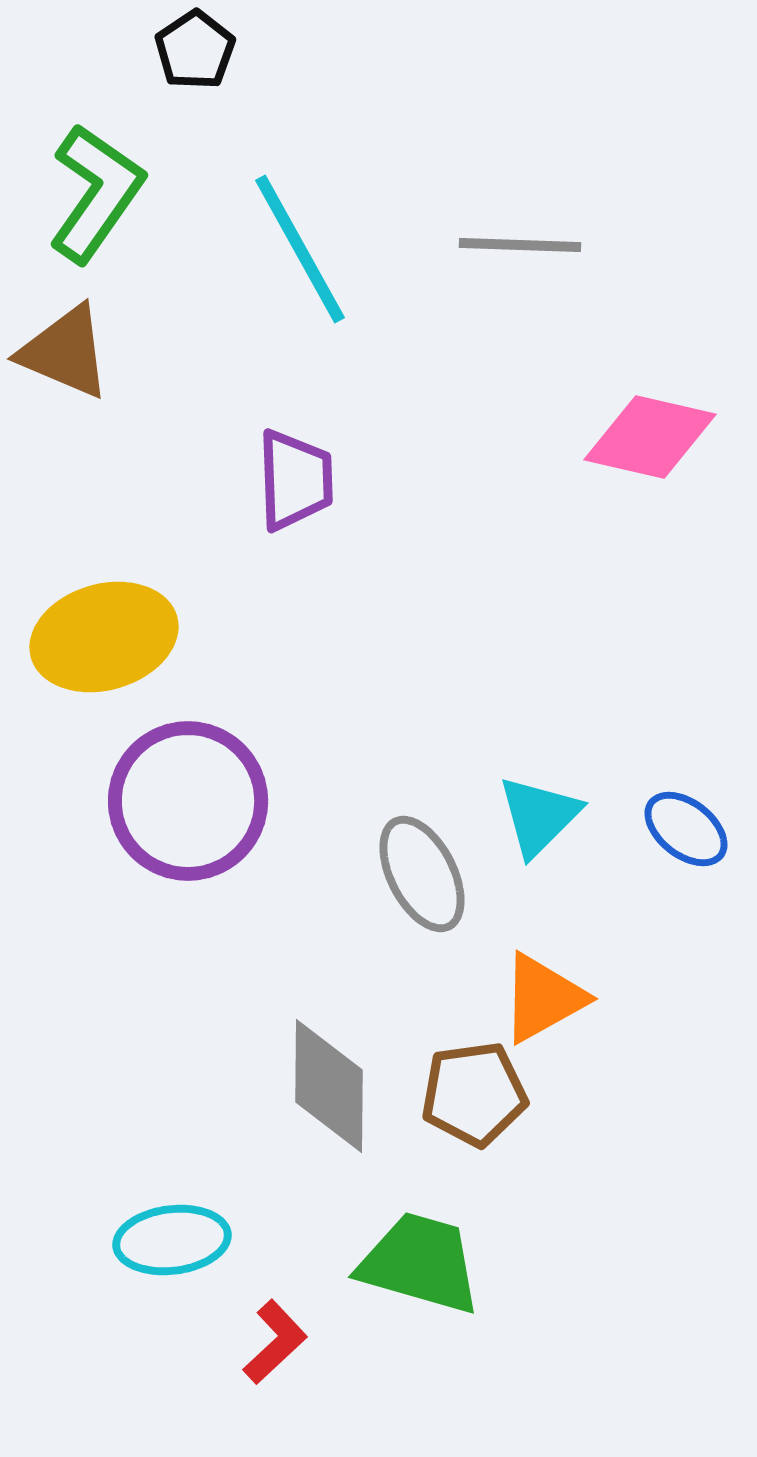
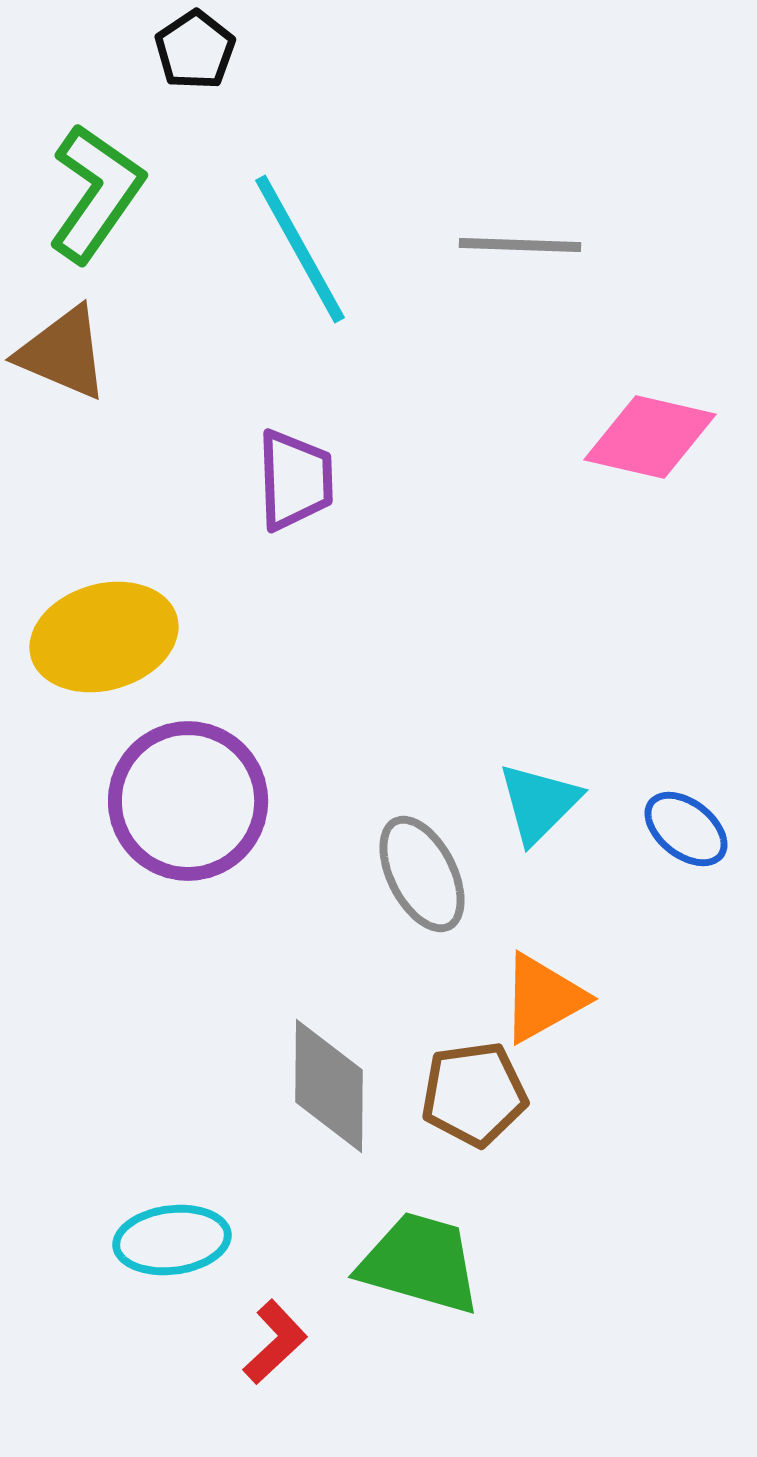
brown triangle: moved 2 px left, 1 px down
cyan triangle: moved 13 px up
